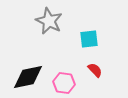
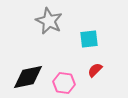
red semicircle: rotated 91 degrees counterclockwise
